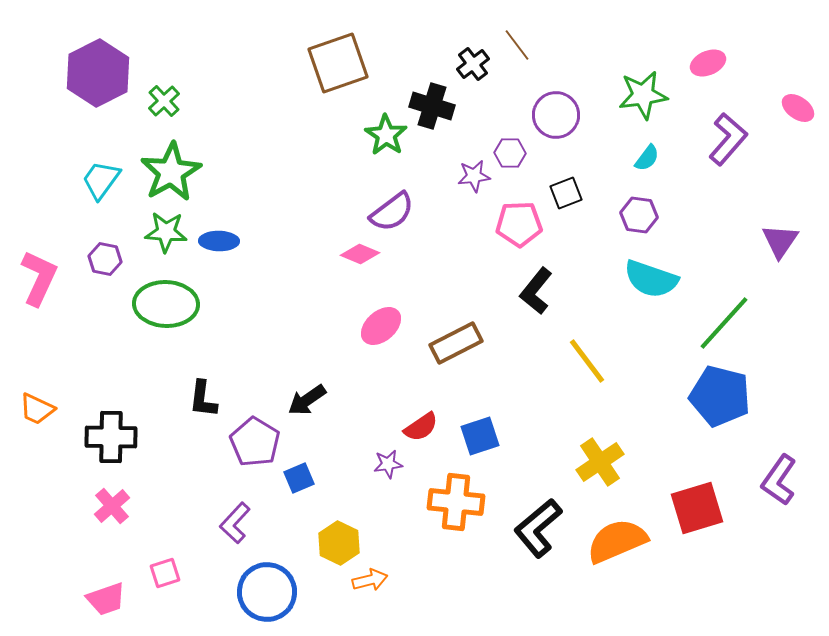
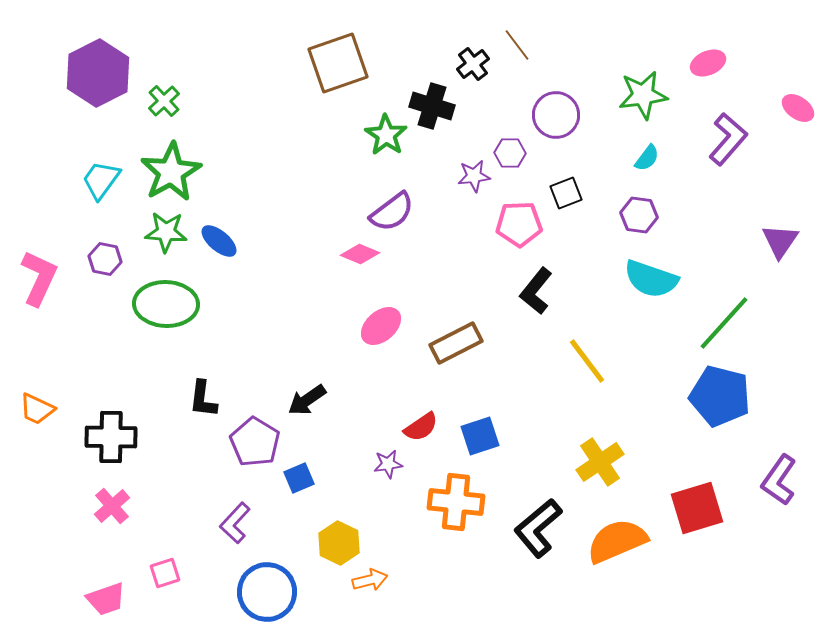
blue ellipse at (219, 241): rotated 39 degrees clockwise
